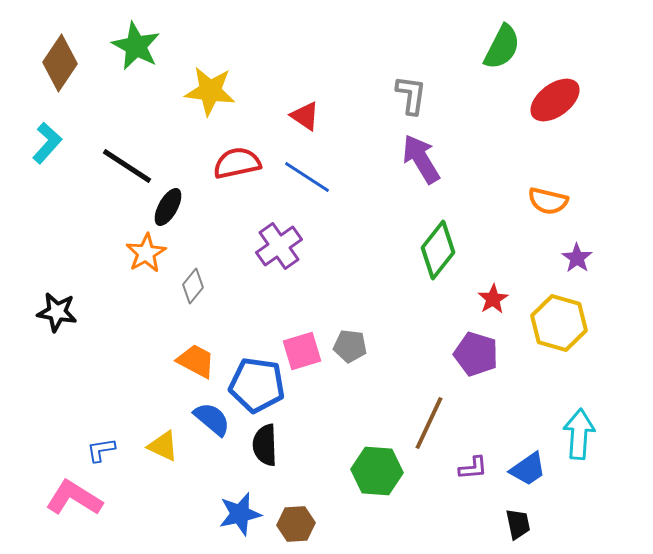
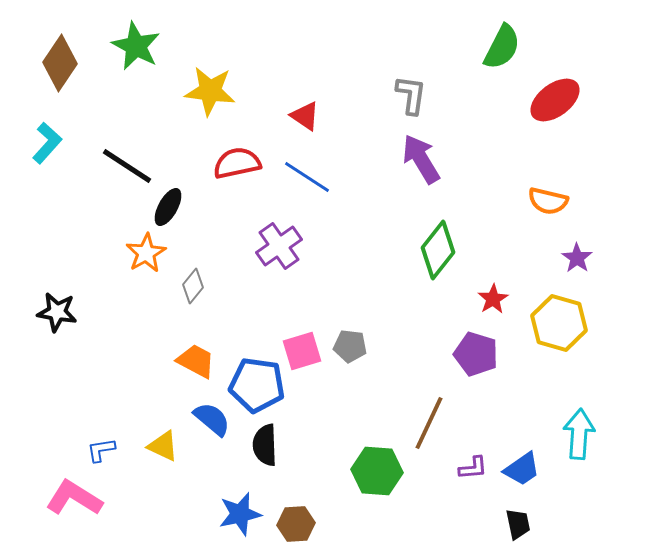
blue trapezoid: moved 6 px left
